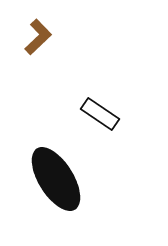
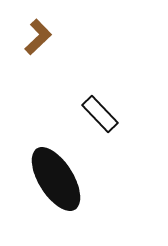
black rectangle: rotated 12 degrees clockwise
